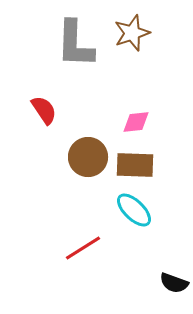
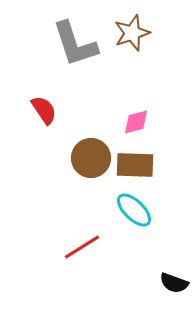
gray L-shape: rotated 20 degrees counterclockwise
pink diamond: rotated 8 degrees counterclockwise
brown circle: moved 3 px right, 1 px down
red line: moved 1 px left, 1 px up
